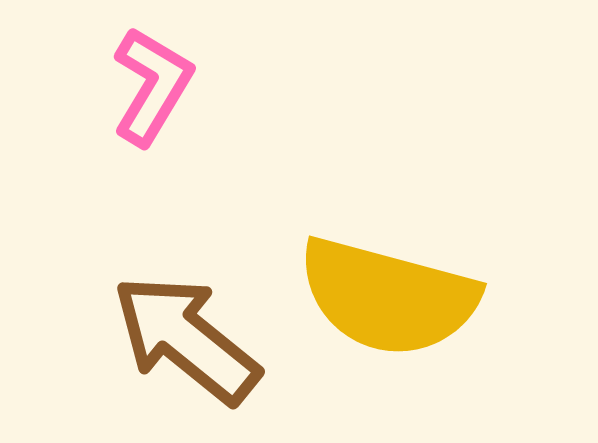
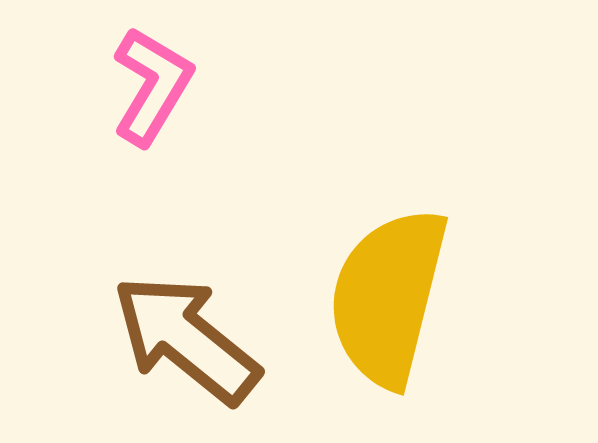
yellow semicircle: rotated 89 degrees clockwise
